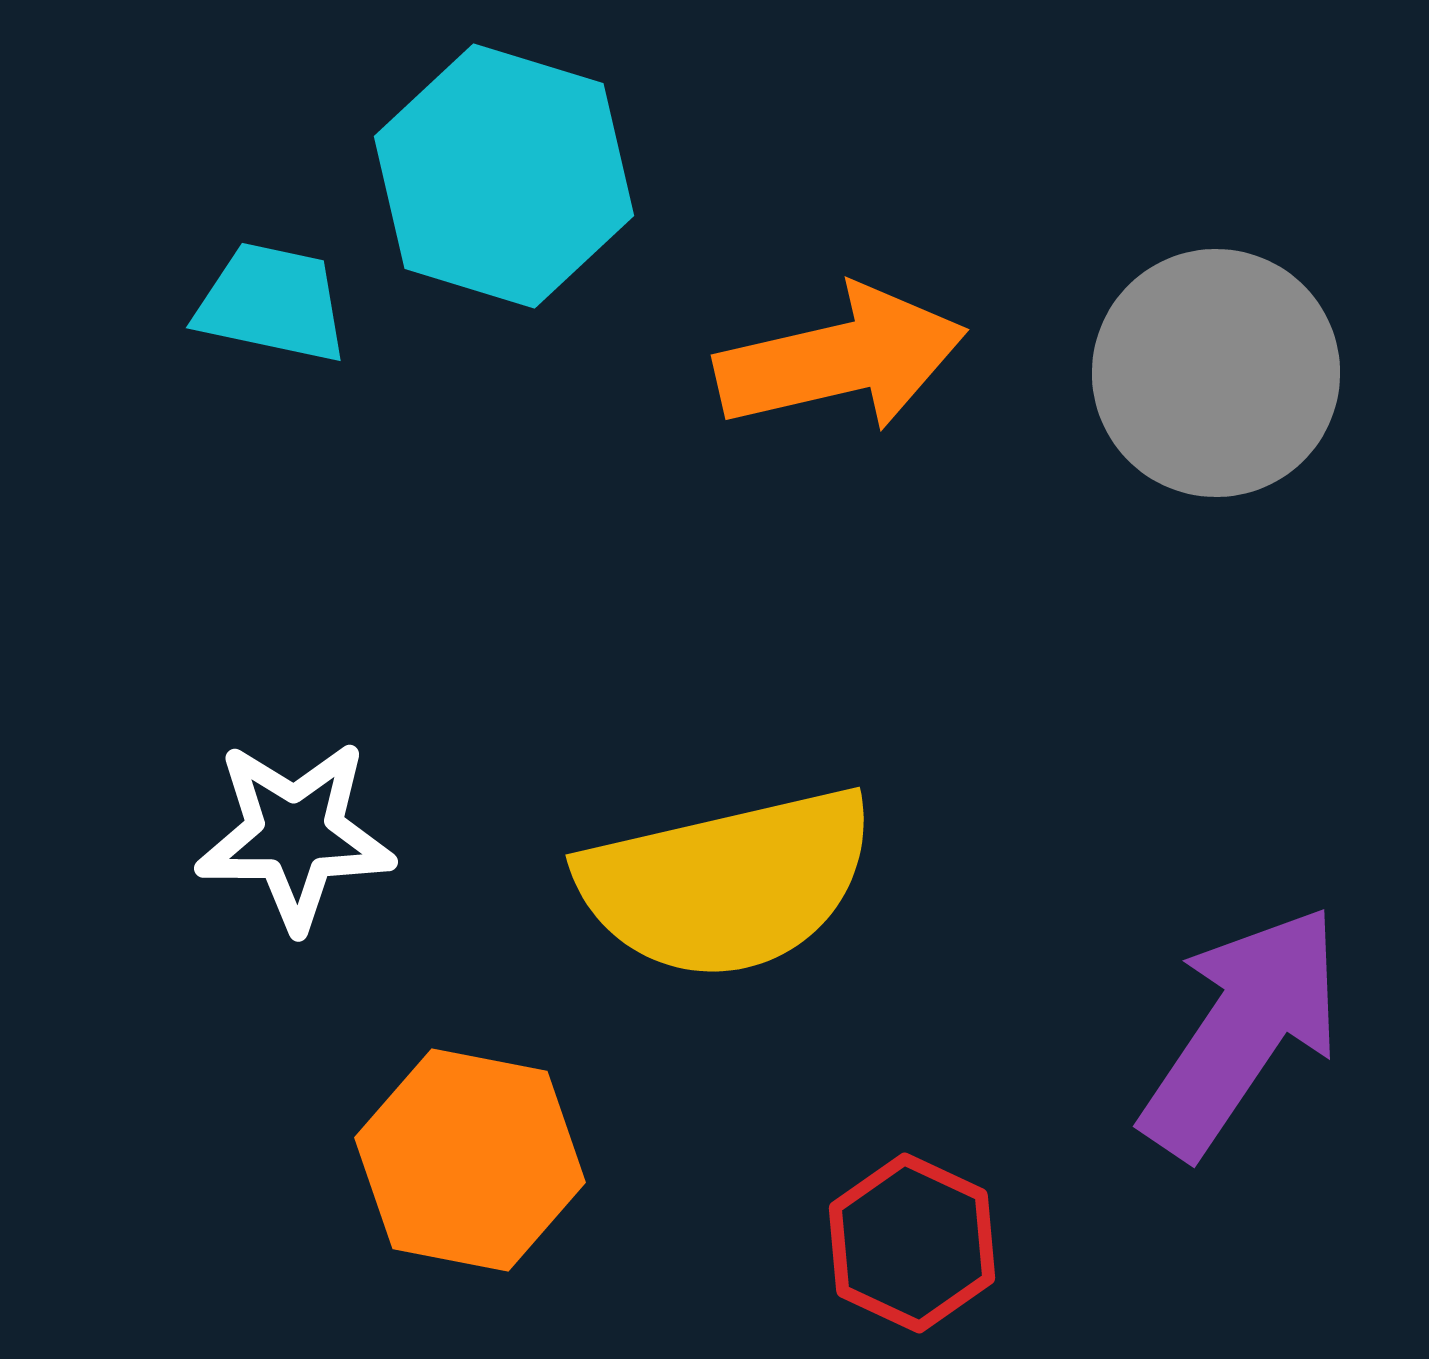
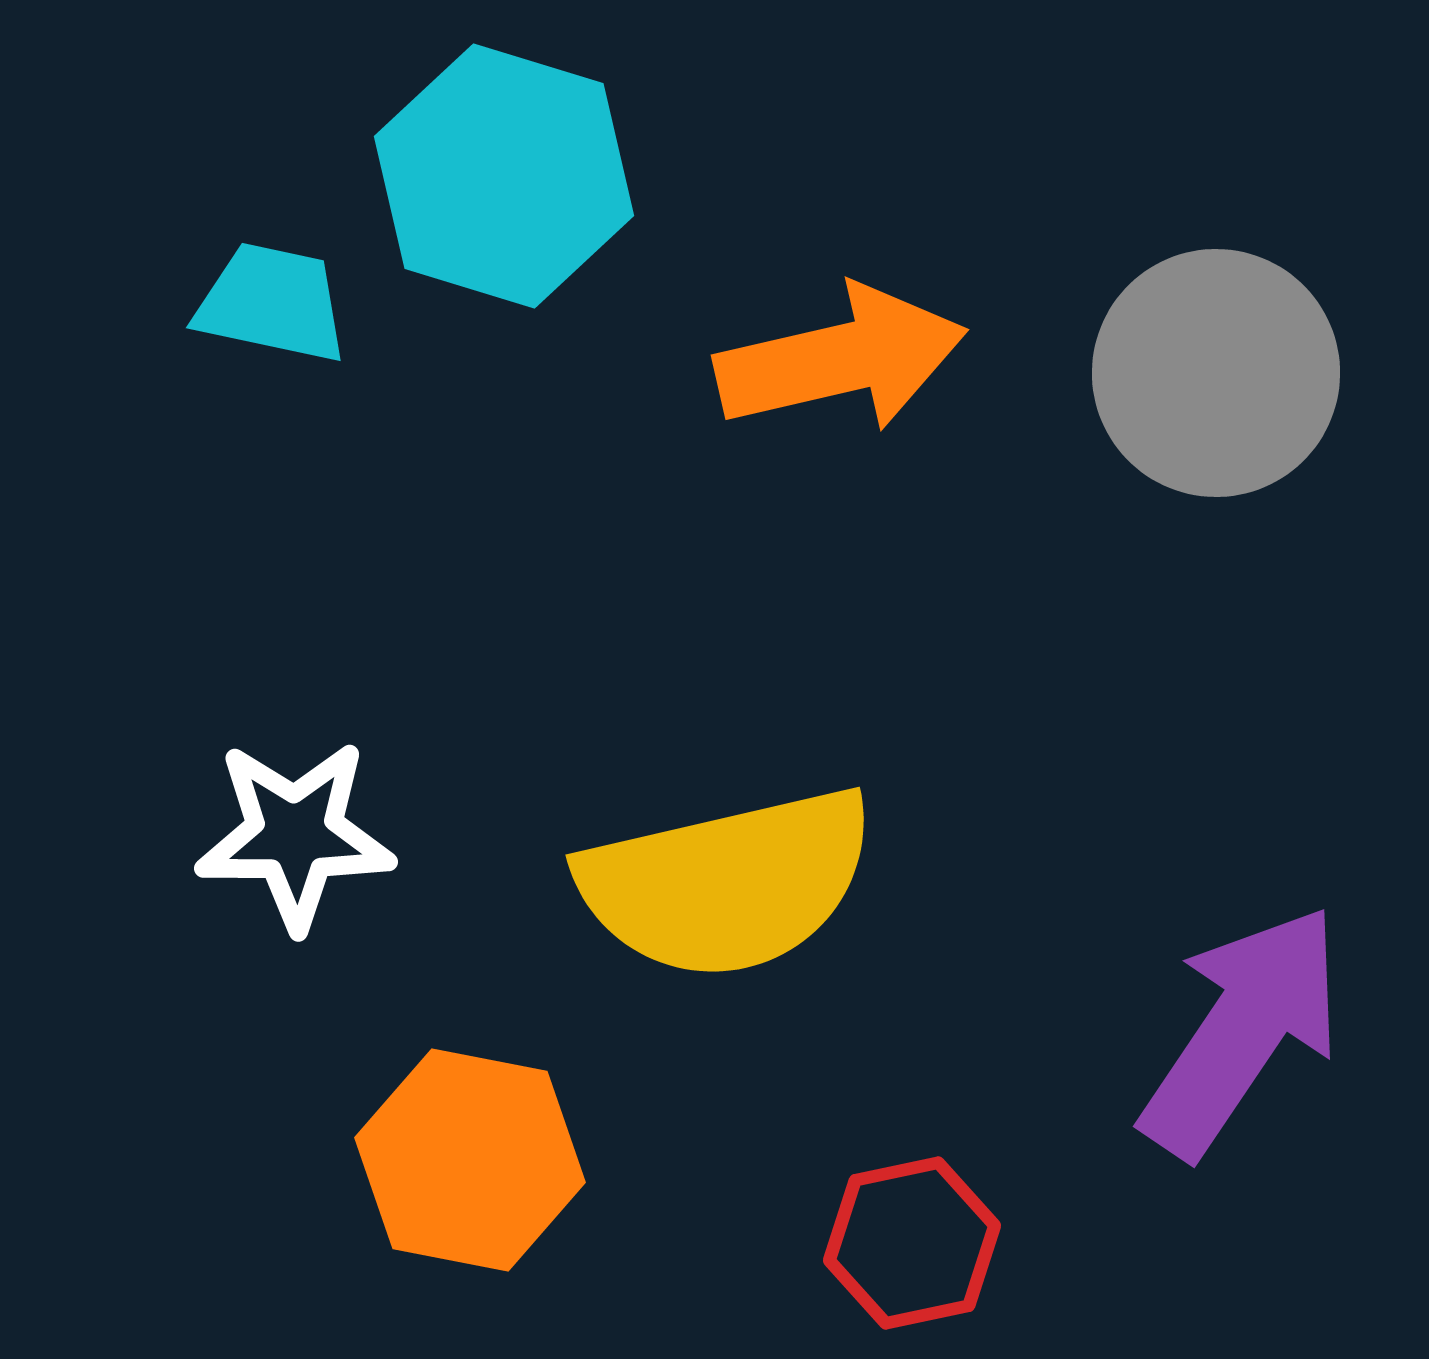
red hexagon: rotated 23 degrees clockwise
